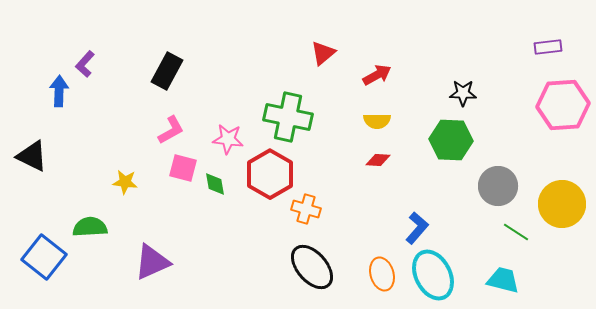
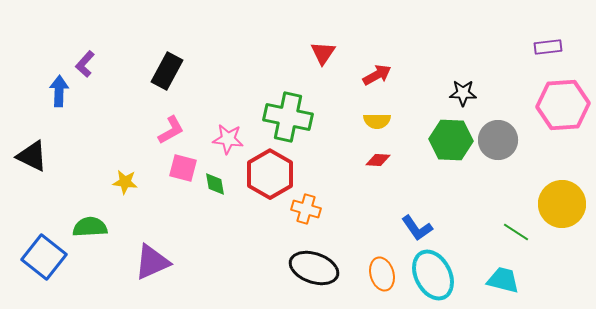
red triangle: rotated 16 degrees counterclockwise
gray circle: moved 46 px up
blue L-shape: rotated 104 degrees clockwise
black ellipse: moved 2 px right, 1 px down; rotated 30 degrees counterclockwise
